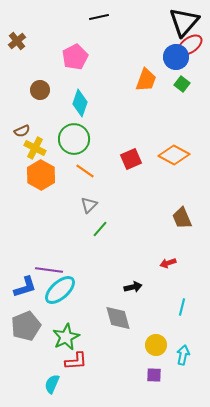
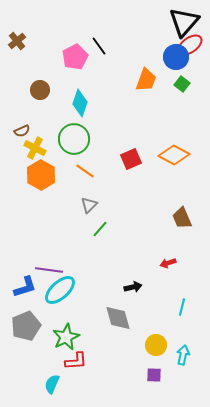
black line: moved 29 px down; rotated 66 degrees clockwise
